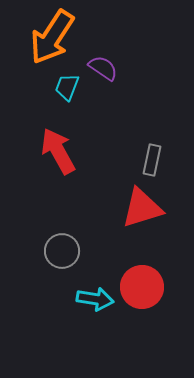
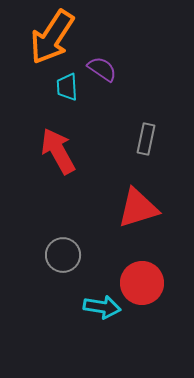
purple semicircle: moved 1 px left, 1 px down
cyan trapezoid: rotated 24 degrees counterclockwise
gray rectangle: moved 6 px left, 21 px up
red triangle: moved 4 px left
gray circle: moved 1 px right, 4 px down
red circle: moved 4 px up
cyan arrow: moved 7 px right, 8 px down
